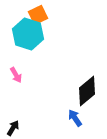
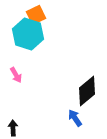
orange square: moved 2 px left
black arrow: rotated 35 degrees counterclockwise
